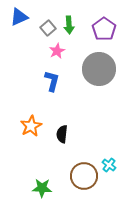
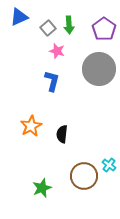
pink star: rotated 28 degrees counterclockwise
green star: rotated 24 degrees counterclockwise
